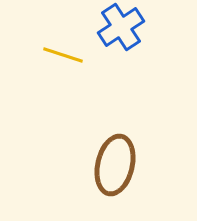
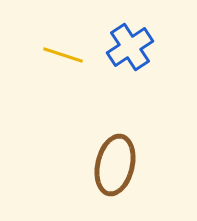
blue cross: moved 9 px right, 20 px down
